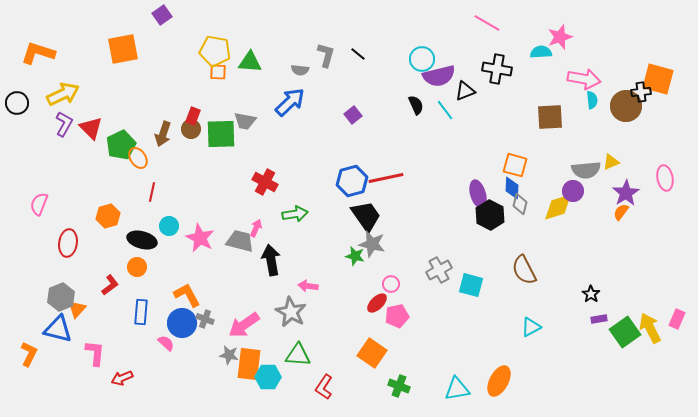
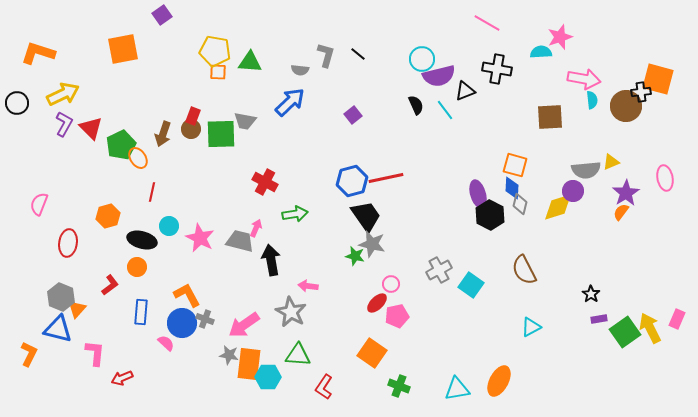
cyan square at (471, 285): rotated 20 degrees clockwise
gray hexagon at (61, 297): rotated 16 degrees counterclockwise
